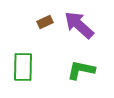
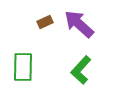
purple arrow: moved 1 px up
green L-shape: rotated 60 degrees counterclockwise
